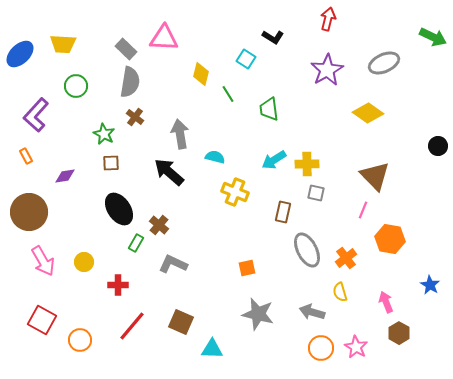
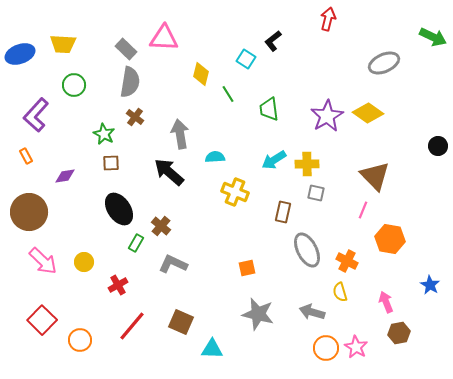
black L-shape at (273, 37): moved 4 px down; rotated 110 degrees clockwise
blue ellipse at (20, 54): rotated 24 degrees clockwise
purple star at (327, 70): moved 46 px down
green circle at (76, 86): moved 2 px left, 1 px up
cyan semicircle at (215, 157): rotated 18 degrees counterclockwise
brown cross at (159, 225): moved 2 px right, 1 px down
orange cross at (346, 258): moved 1 px right, 3 px down; rotated 25 degrees counterclockwise
pink arrow at (43, 261): rotated 16 degrees counterclockwise
red cross at (118, 285): rotated 30 degrees counterclockwise
red square at (42, 320): rotated 16 degrees clockwise
brown hexagon at (399, 333): rotated 20 degrees clockwise
orange circle at (321, 348): moved 5 px right
